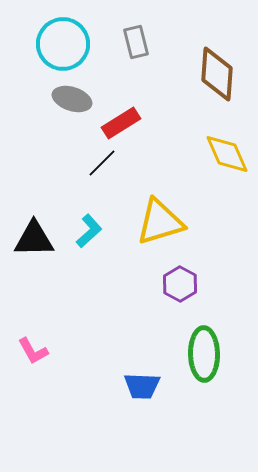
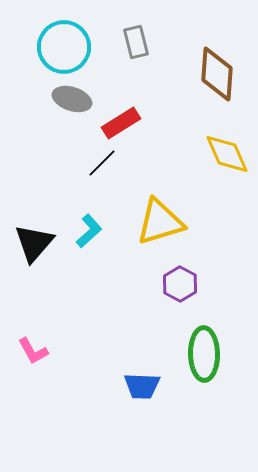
cyan circle: moved 1 px right, 3 px down
black triangle: moved 4 px down; rotated 48 degrees counterclockwise
